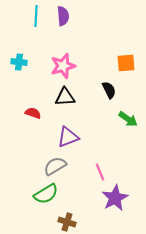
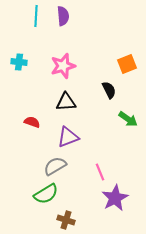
orange square: moved 1 px right, 1 px down; rotated 18 degrees counterclockwise
black triangle: moved 1 px right, 5 px down
red semicircle: moved 1 px left, 9 px down
brown cross: moved 1 px left, 2 px up
